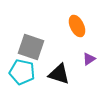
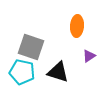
orange ellipse: rotated 30 degrees clockwise
purple triangle: moved 3 px up
black triangle: moved 1 px left, 2 px up
